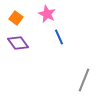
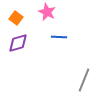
pink star: moved 2 px up
blue line: rotated 63 degrees counterclockwise
purple diamond: rotated 70 degrees counterclockwise
